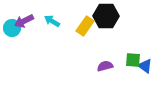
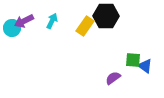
cyan arrow: rotated 84 degrees clockwise
purple semicircle: moved 8 px right, 12 px down; rotated 21 degrees counterclockwise
